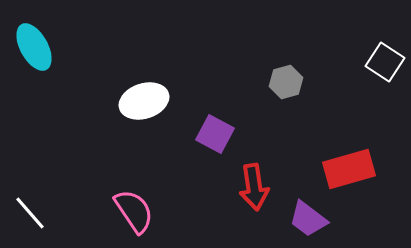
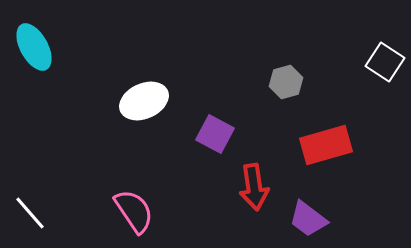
white ellipse: rotated 6 degrees counterclockwise
red rectangle: moved 23 px left, 24 px up
